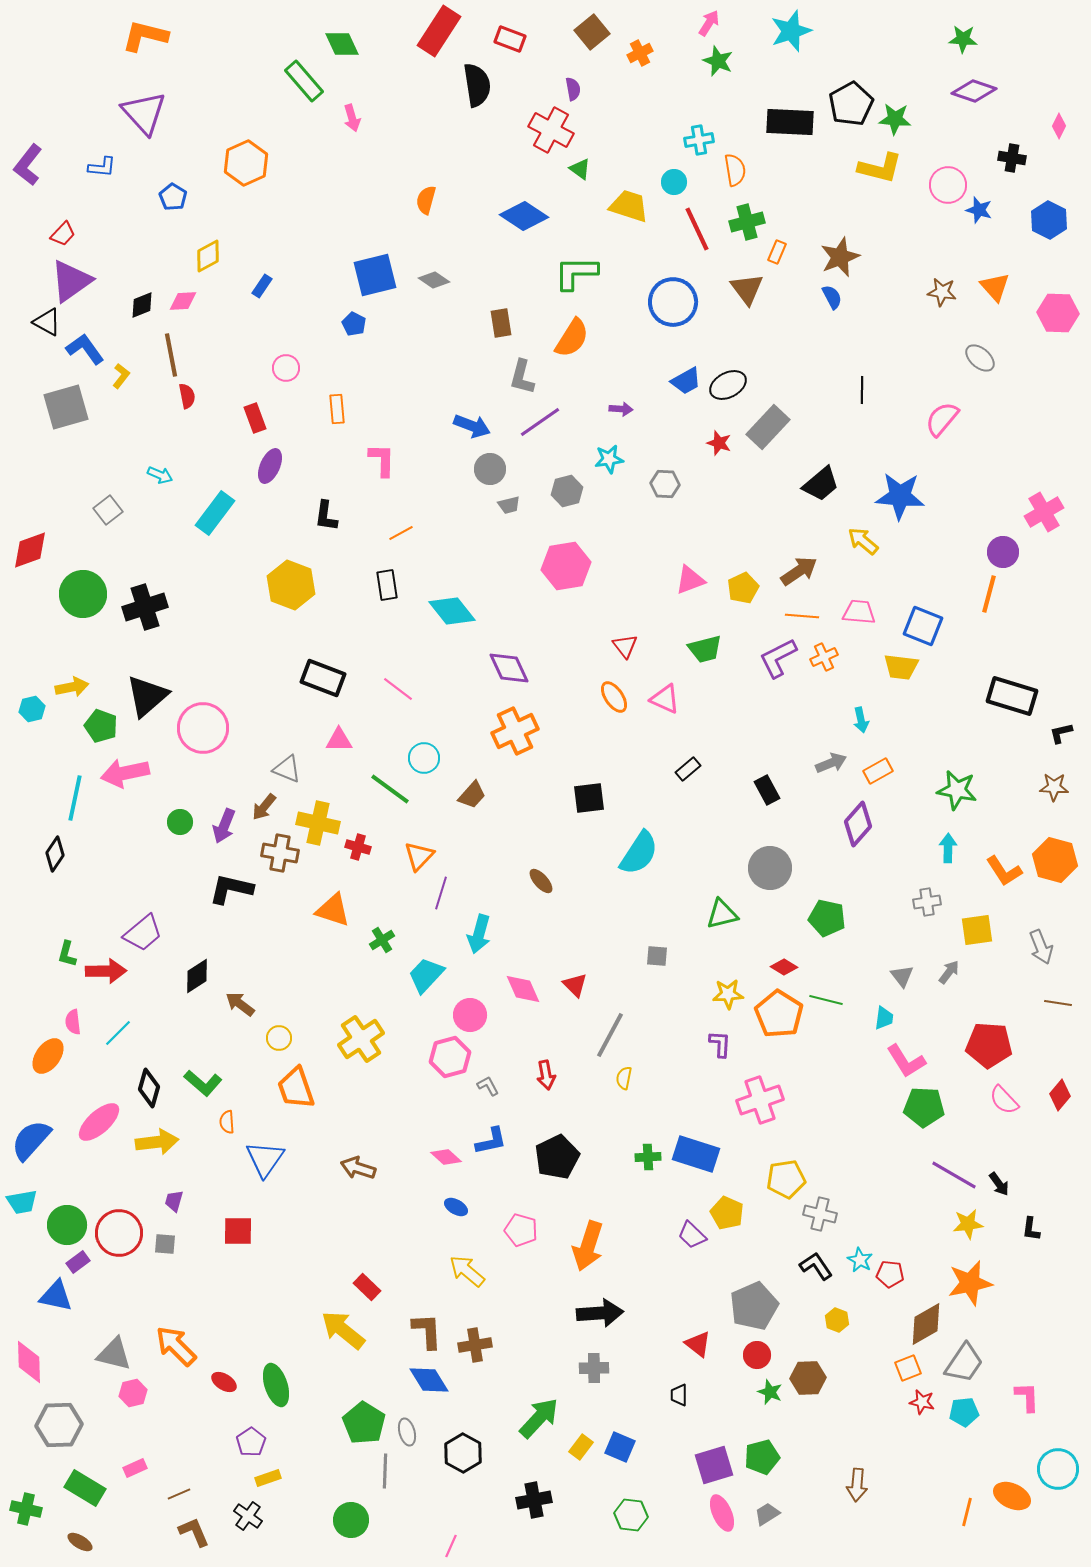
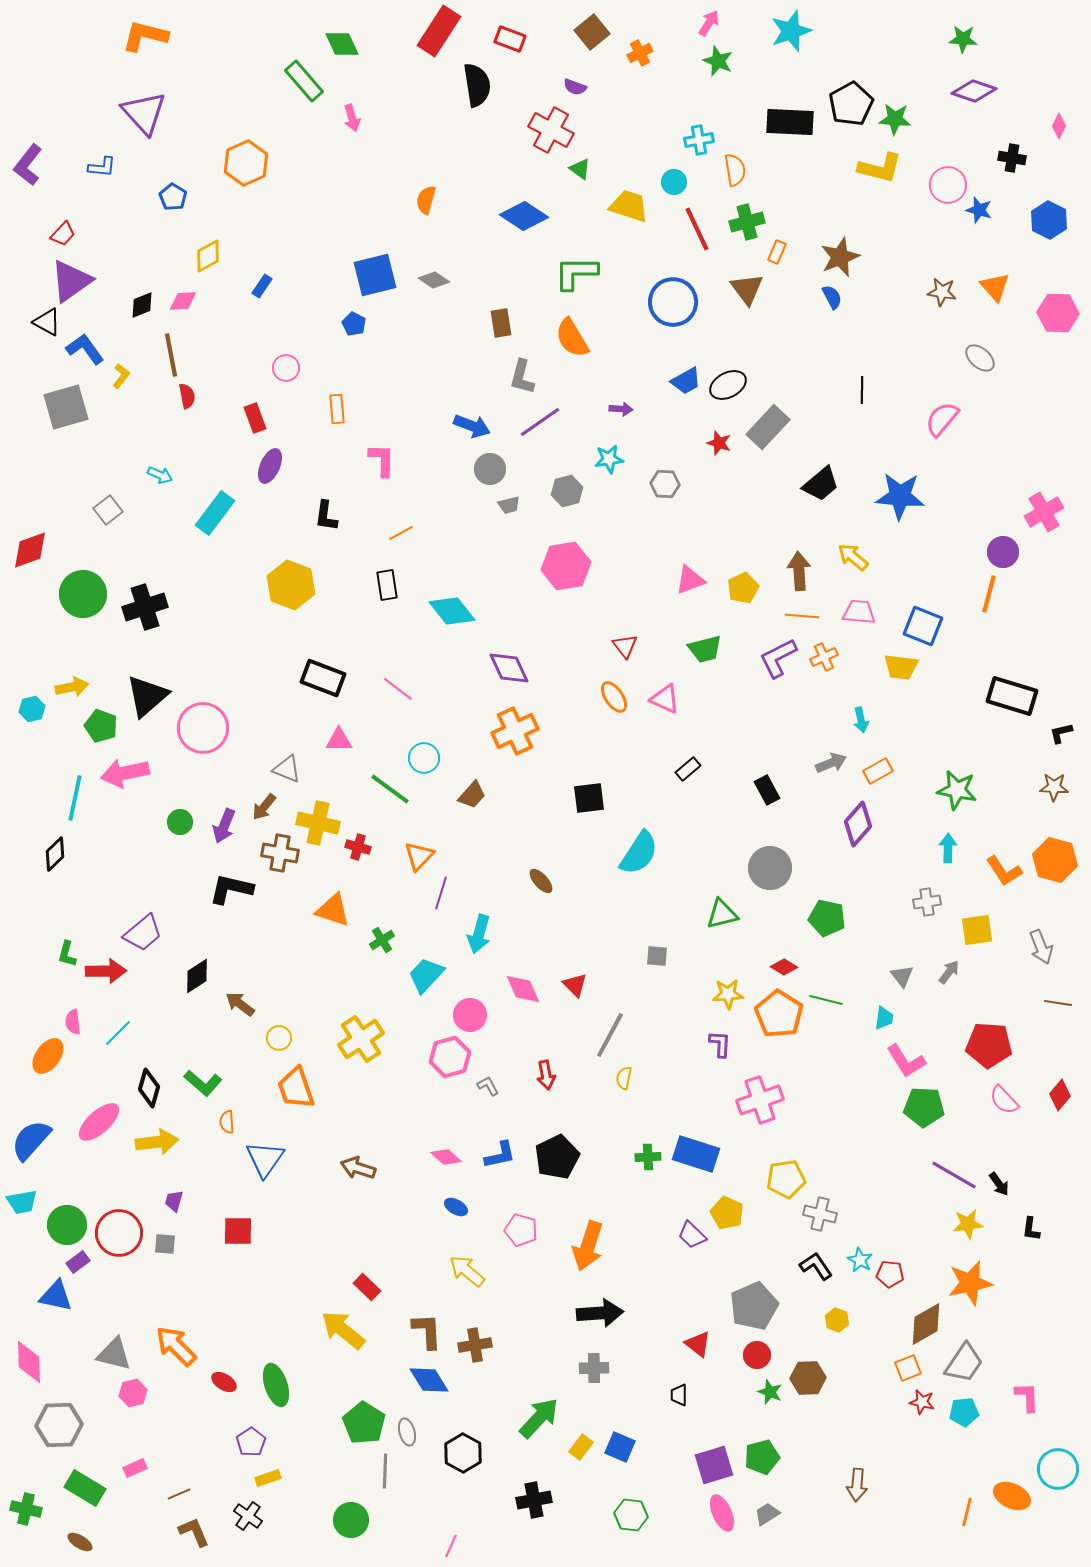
purple semicircle at (573, 89): moved 2 px right, 2 px up; rotated 120 degrees clockwise
orange semicircle at (572, 338): rotated 117 degrees clockwise
yellow arrow at (863, 541): moved 10 px left, 16 px down
brown arrow at (799, 571): rotated 60 degrees counterclockwise
black diamond at (55, 854): rotated 12 degrees clockwise
blue L-shape at (491, 1141): moved 9 px right, 14 px down
